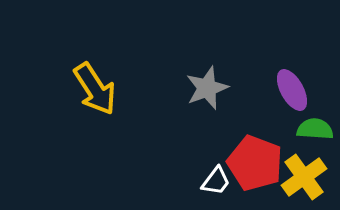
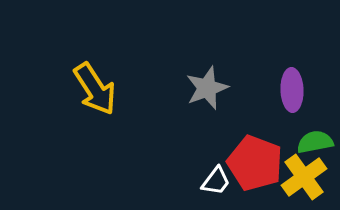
purple ellipse: rotated 27 degrees clockwise
green semicircle: moved 13 px down; rotated 15 degrees counterclockwise
